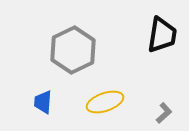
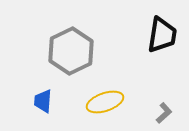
gray hexagon: moved 2 px left, 1 px down
blue trapezoid: moved 1 px up
